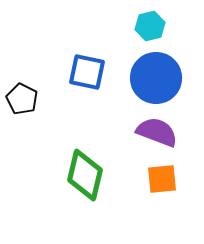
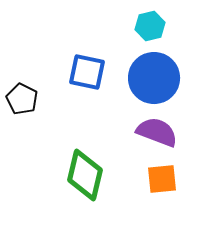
blue circle: moved 2 px left
